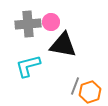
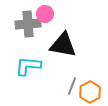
pink circle: moved 6 px left, 8 px up
cyan L-shape: rotated 20 degrees clockwise
gray line: moved 3 px left
orange hexagon: rotated 10 degrees counterclockwise
